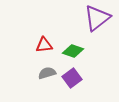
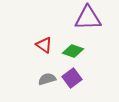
purple triangle: moved 9 px left; rotated 36 degrees clockwise
red triangle: rotated 42 degrees clockwise
gray semicircle: moved 6 px down
